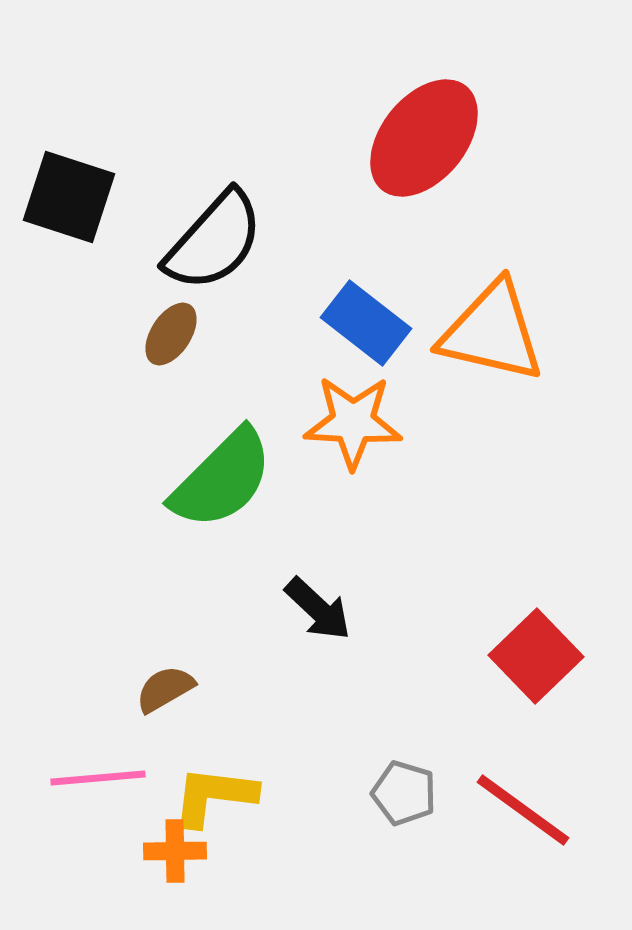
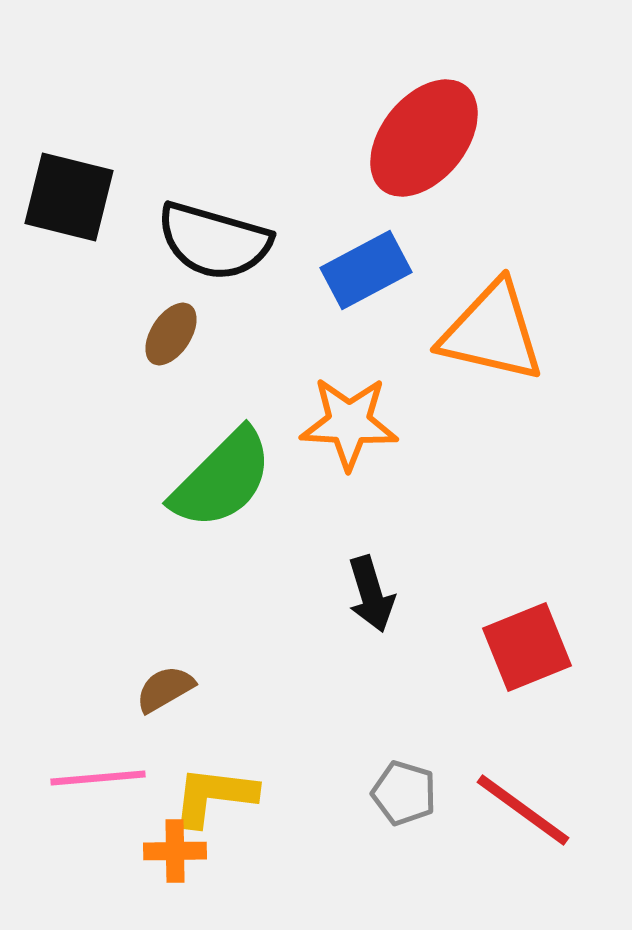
black square: rotated 4 degrees counterclockwise
black semicircle: rotated 64 degrees clockwise
blue rectangle: moved 53 px up; rotated 66 degrees counterclockwise
orange star: moved 4 px left, 1 px down
black arrow: moved 53 px right, 15 px up; rotated 30 degrees clockwise
red square: moved 9 px left, 9 px up; rotated 22 degrees clockwise
